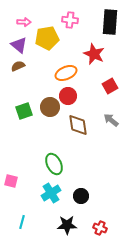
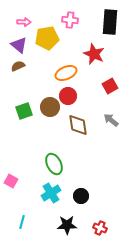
pink square: rotated 16 degrees clockwise
